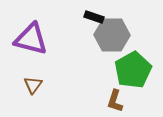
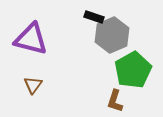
gray hexagon: rotated 24 degrees counterclockwise
